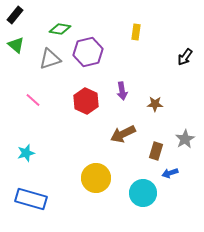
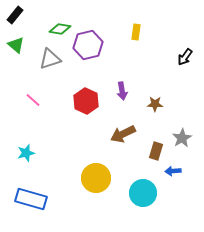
purple hexagon: moved 7 px up
gray star: moved 3 px left, 1 px up
blue arrow: moved 3 px right, 2 px up; rotated 14 degrees clockwise
